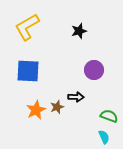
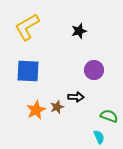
cyan semicircle: moved 5 px left
